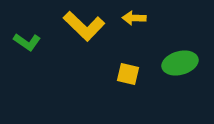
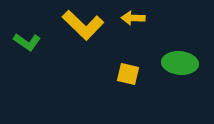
yellow arrow: moved 1 px left
yellow L-shape: moved 1 px left, 1 px up
green ellipse: rotated 20 degrees clockwise
